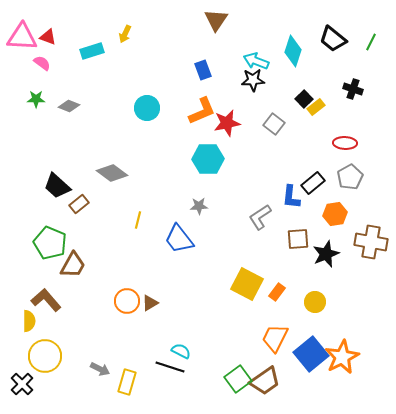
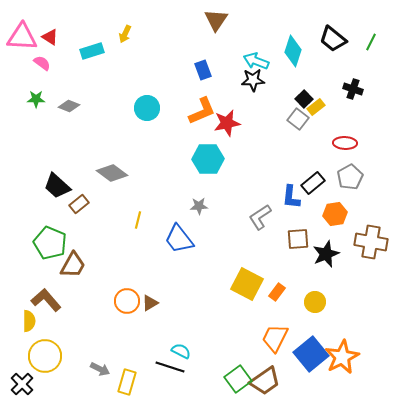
red triangle at (48, 37): moved 2 px right; rotated 12 degrees clockwise
gray square at (274, 124): moved 24 px right, 5 px up
